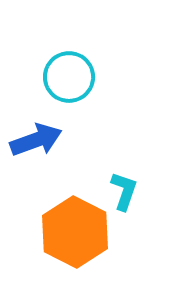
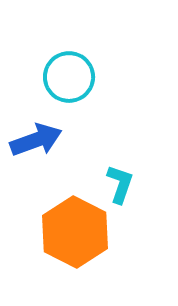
cyan L-shape: moved 4 px left, 7 px up
